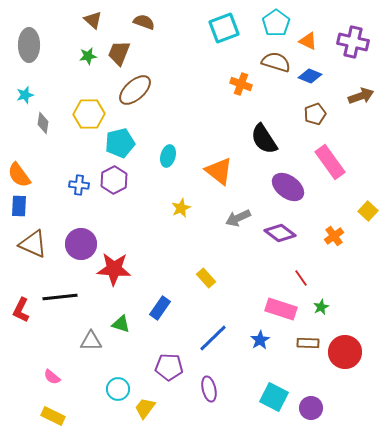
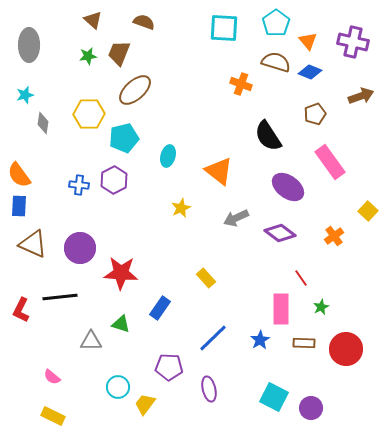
cyan square at (224, 28): rotated 24 degrees clockwise
orange triangle at (308, 41): rotated 24 degrees clockwise
blue diamond at (310, 76): moved 4 px up
black semicircle at (264, 139): moved 4 px right, 3 px up
cyan pentagon at (120, 143): moved 4 px right, 5 px up
gray arrow at (238, 218): moved 2 px left
purple circle at (81, 244): moved 1 px left, 4 px down
red star at (114, 269): moved 7 px right, 4 px down
pink rectangle at (281, 309): rotated 72 degrees clockwise
brown rectangle at (308, 343): moved 4 px left
red circle at (345, 352): moved 1 px right, 3 px up
cyan circle at (118, 389): moved 2 px up
yellow trapezoid at (145, 408): moved 4 px up
